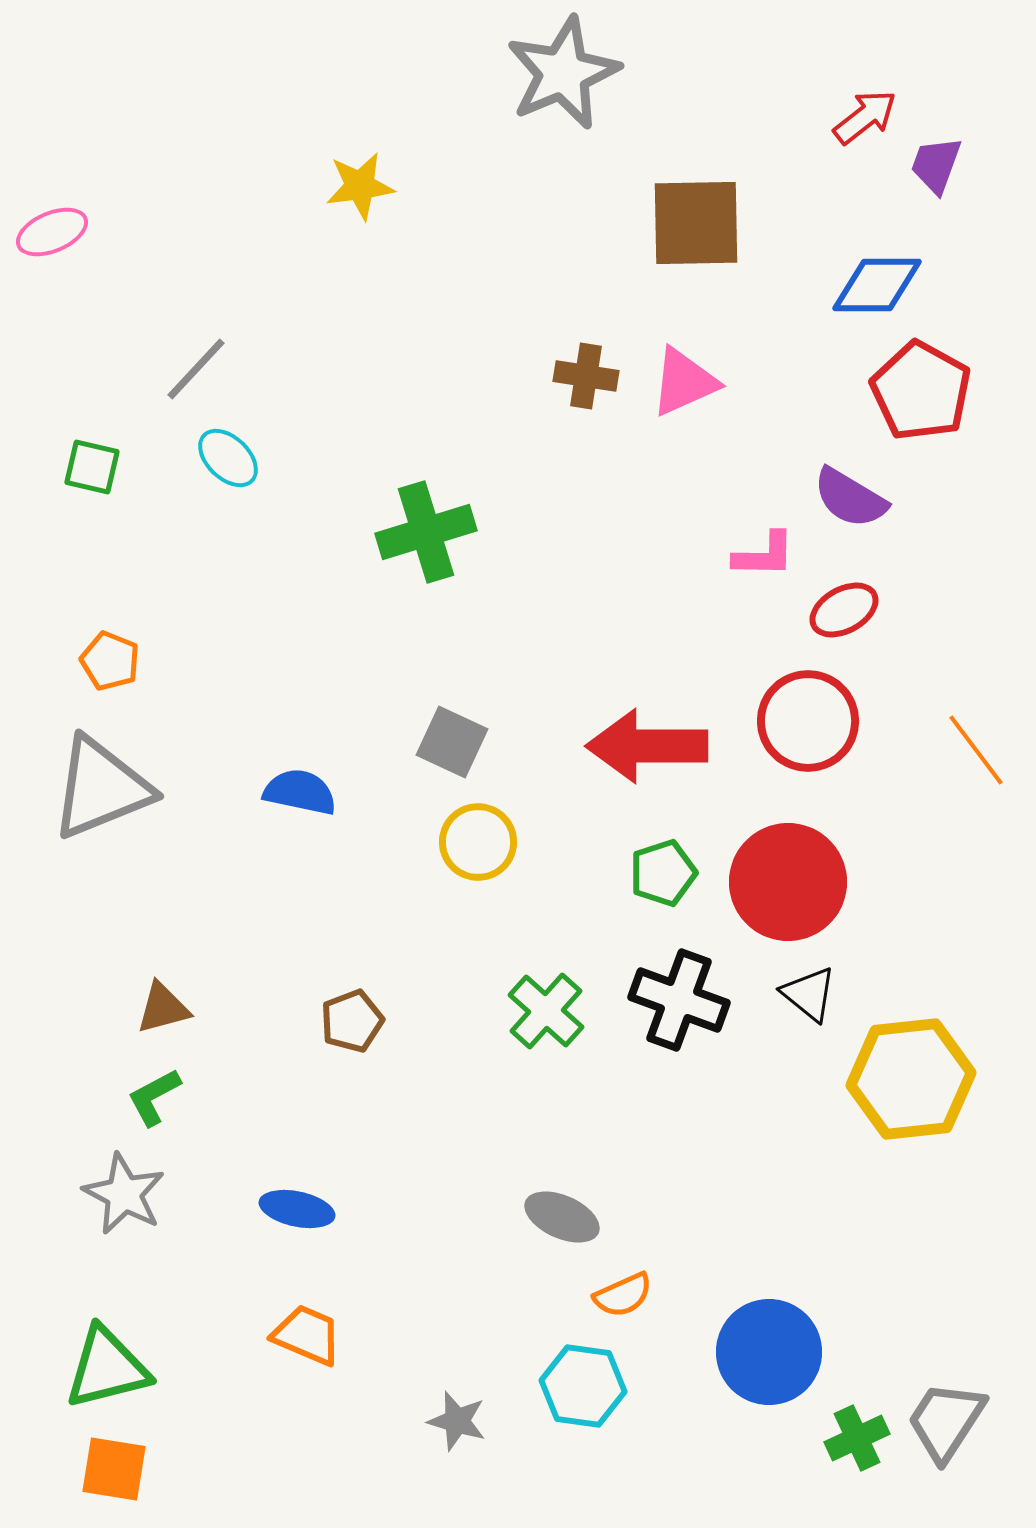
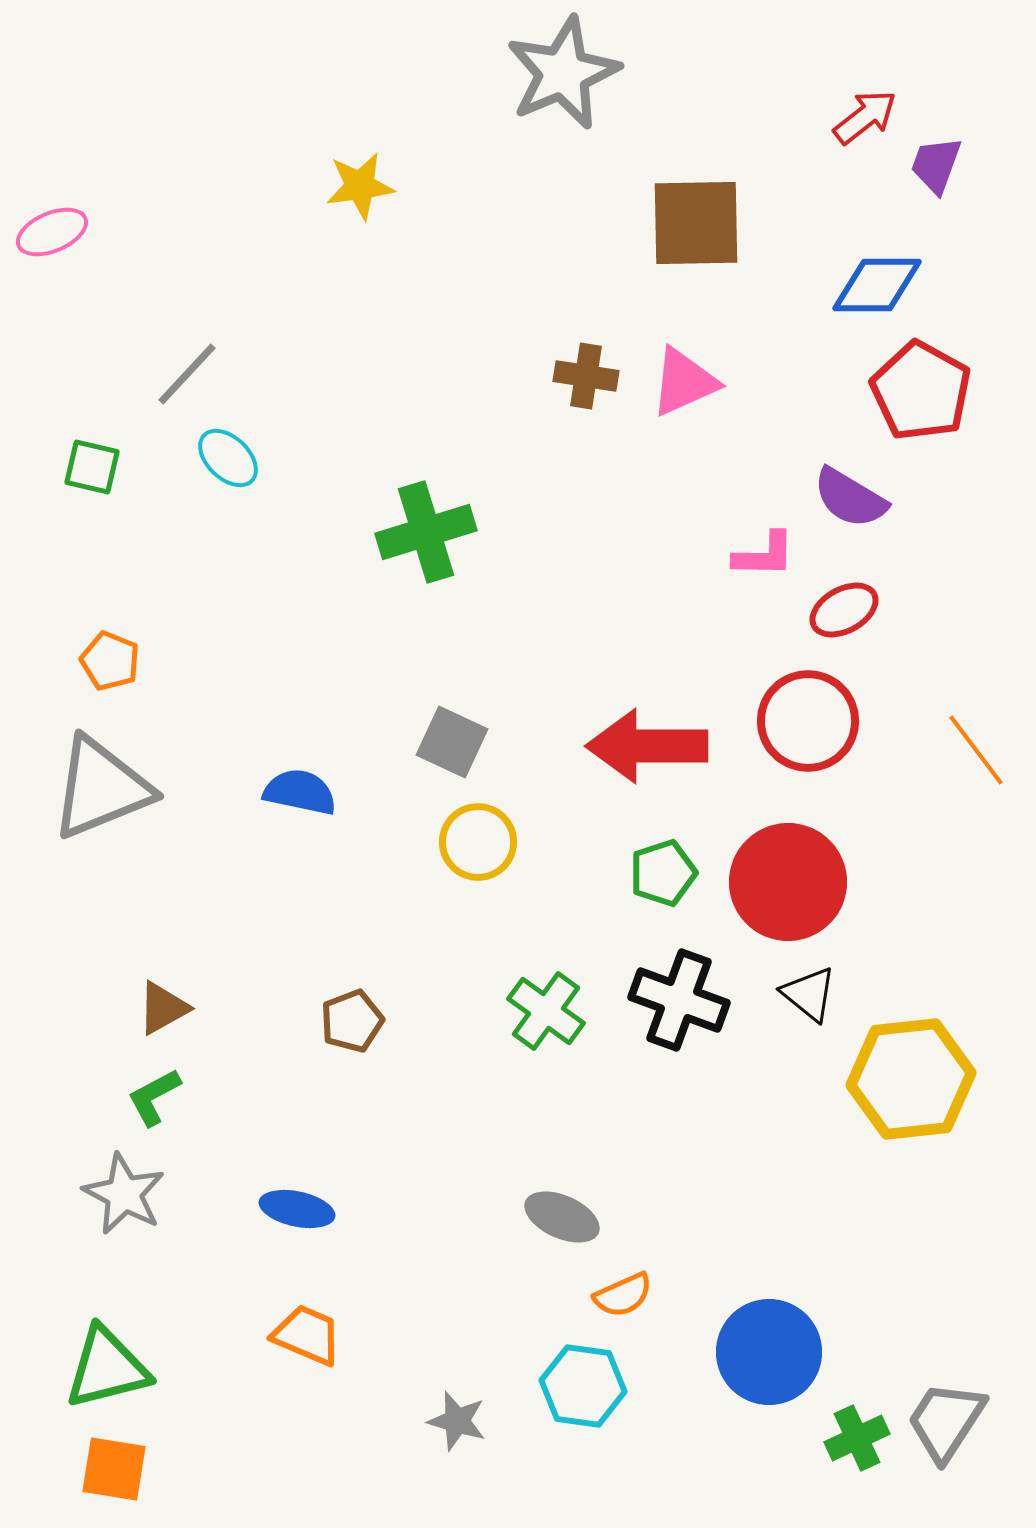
gray line at (196, 369): moved 9 px left, 5 px down
brown triangle at (163, 1008): rotated 14 degrees counterclockwise
green cross at (546, 1011): rotated 6 degrees counterclockwise
